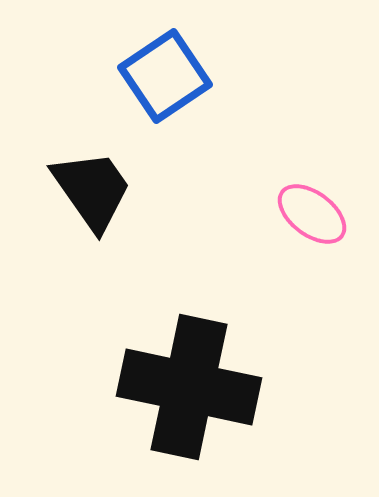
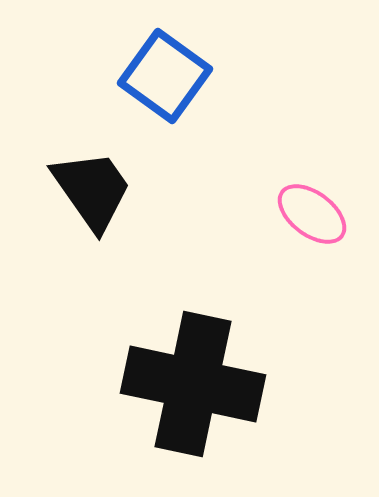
blue square: rotated 20 degrees counterclockwise
black cross: moved 4 px right, 3 px up
